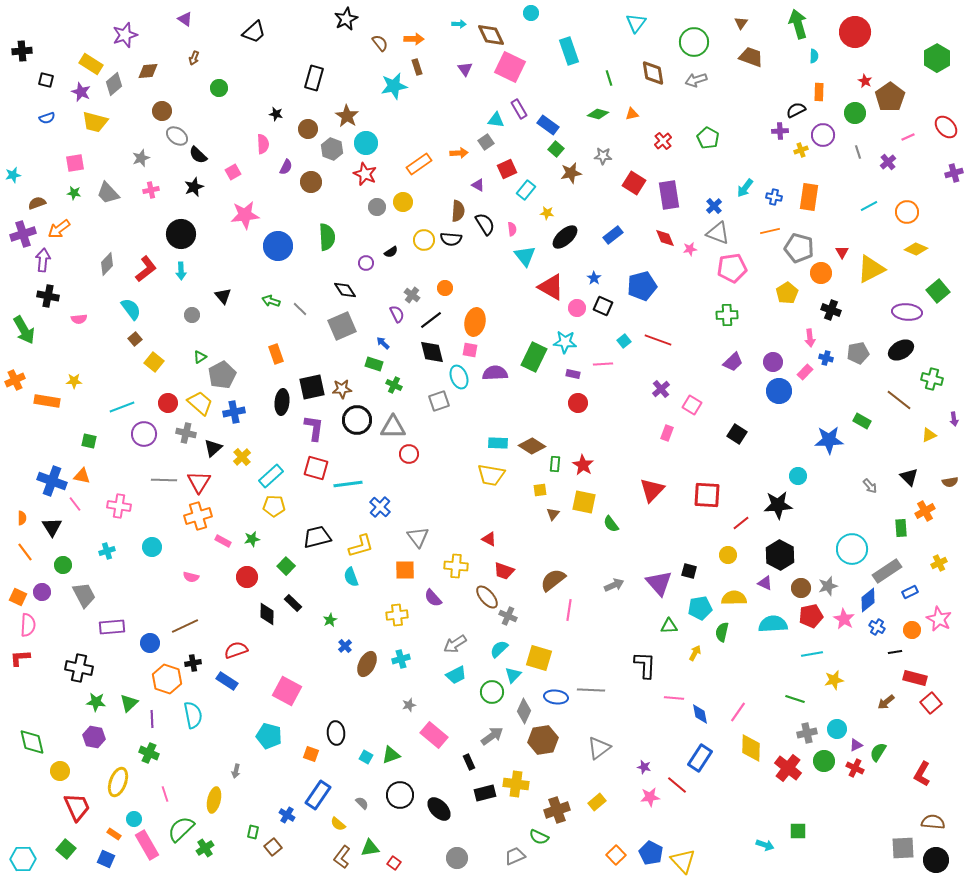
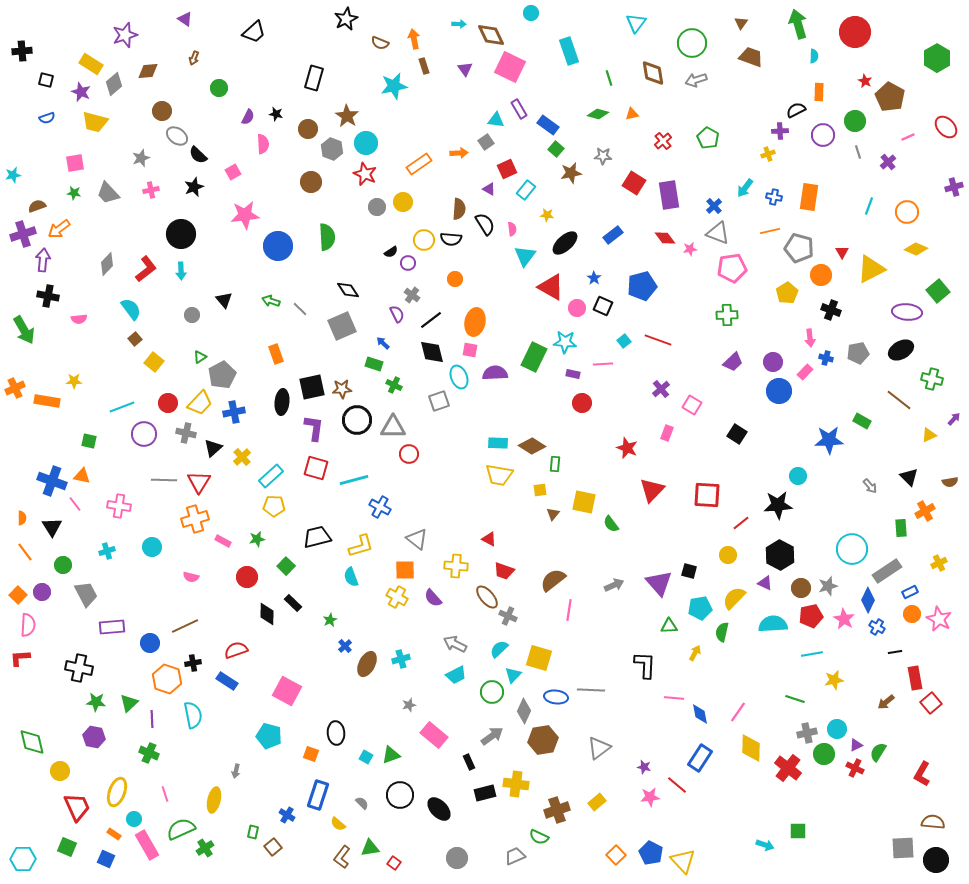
orange arrow at (414, 39): rotated 102 degrees counterclockwise
green circle at (694, 42): moved 2 px left, 1 px down
brown semicircle at (380, 43): rotated 150 degrees clockwise
brown rectangle at (417, 67): moved 7 px right, 1 px up
brown pentagon at (890, 97): rotated 8 degrees counterclockwise
green circle at (855, 113): moved 8 px down
yellow cross at (801, 150): moved 33 px left, 4 px down
purple semicircle at (286, 167): moved 38 px left, 50 px up
purple cross at (954, 173): moved 14 px down
purple triangle at (478, 185): moved 11 px right, 4 px down
brown semicircle at (37, 203): moved 3 px down
cyan line at (869, 206): rotated 42 degrees counterclockwise
brown semicircle at (458, 211): moved 1 px right, 2 px up
yellow star at (547, 213): moved 2 px down
black ellipse at (565, 237): moved 6 px down
red diamond at (665, 238): rotated 15 degrees counterclockwise
cyan triangle at (525, 256): rotated 15 degrees clockwise
purple circle at (366, 263): moved 42 px right
orange circle at (821, 273): moved 2 px down
orange circle at (445, 288): moved 10 px right, 9 px up
black diamond at (345, 290): moved 3 px right
black triangle at (223, 296): moved 1 px right, 4 px down
orange cross at (15, 380): moved 8 px down
yellow trapezoid at (200, 403): rotated 92 degrees clockwise
red circle at (578, 403): moved 4 px right
purple arrow at (954, 419): rotated 128 degrees counterclockwise
red star at (583, 465): moved 44 px right, 17 px up; rotated 10 degrees counterclockwise
yellow trapezoid at (491, 475): moved 8 px right
cyan line at (348, 484): moved 6 px right, 4 px up; rotated 8 degrees counterclockwise
blue cross at (380, 507): rotated 15 degrees counterclockwise
orange cross at (198, 516): moved 3 px left, 3 px down
gray triangle at (418, 537): moved 1 px left, 2 px down; rotated 15 degrees counterclockwise
green star at (252, 539): moved 5 px right
gray trapezoid at (84, 595): moved 2 px right, 1 px up
orange square at (18, 597): moved 2 px up; rotated 18 degrees clockwise
yellow semicircle at (734, 598): rotated 45 degrees counterclockwise
blue diamond at (868, 600): rotated 25 degrees counterclockwise
yellow cross at (397, 615): moved 18 px up; rotated 35 degrees clockwise
orange circle at (912, 630): moved 16 px up
gray arrow at (455, 644): rotated 60 degrees clockwise
red rectangle at (915, 678): rotated 65 degrees clockwise
green circle at (824, 761): moved 7 px up
yellow ellipse at (118, 782): moved 1 px left, 10 px down
blue rectangle at (318, 795): rotated 16 degrees counterclockwise
green semicircle at (181, 829): rotated 20 degrees clockwise
green square at (66, 849): moved 1 px right, 2 px up; rotated 18 degrees counterclockwise
